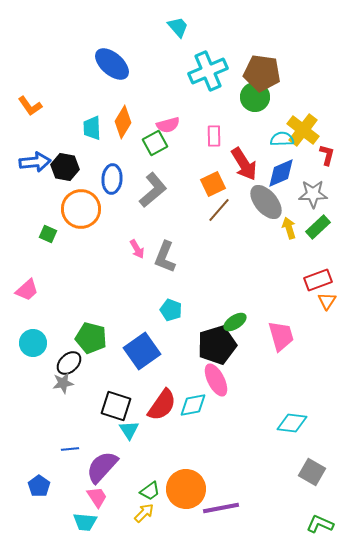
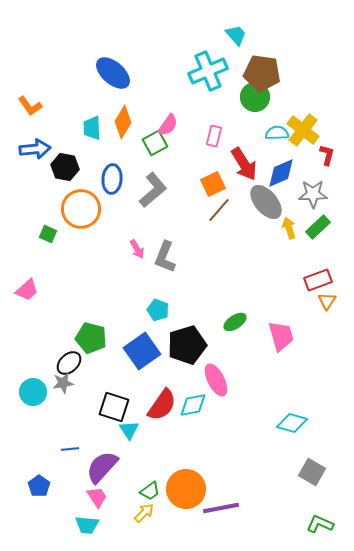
cyan trapezoid at (178, 27): moved 58 px right, 8 px down
blue ellipse at (112, 64): moved 1 px right, 9 px down
pink semicircle at (168, 125): rotated 40 degrees counterclockwise
pink rectangle at (214, 136): rotated 15 degrees clockwise
cyan semicircle at (282, 139): moved 5 px left, 6 px up
blue arrow at (35, 162): moved 13 px up
cyan pentagon at (171, 310): moved 13 px left
cyan circle at (33, 343): moved 49 px down
black pentagon at (217, 345): moved 30 px left
black square at (116, 406): moved 2 px left, 1 px down
cyan diamond at (292, 423): rotated 8 degrees clockwise
cyan trapezoid at (85, 522): moved 2 px right, 3 px down
